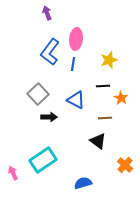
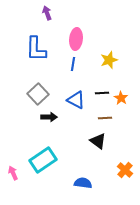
blue L-shape: moved 14 px left, 3 px up; rotated 36 degrees counterclockwise
black line: moved 1 px left, 7 px down
orange cross: moved 5 px down
blue semicircle: rotated 24 degrees clockwise
